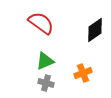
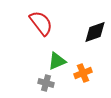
red semicircle: rotated 16 degrees clockwise
black diamond: moved 2 px down; rotated 15 degrees clockwise
green triangle: moved 12 px right
